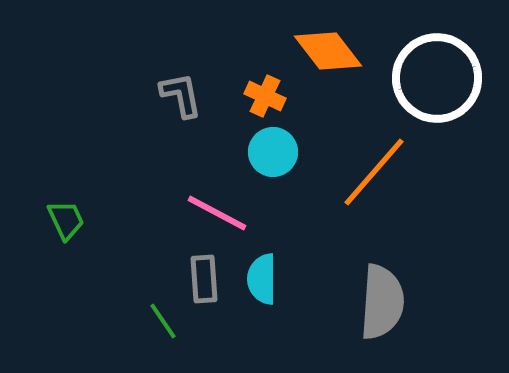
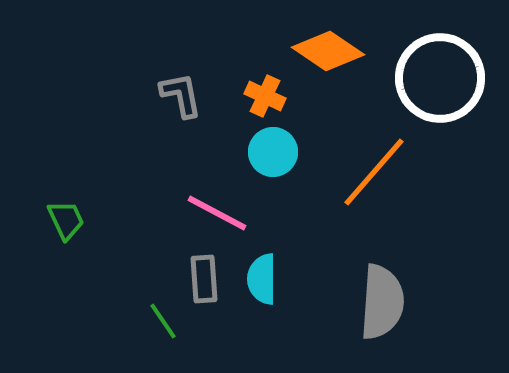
orange diamond: rotated 18 degrees counterclockwise
white circle: moved 3 px right
